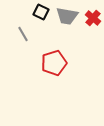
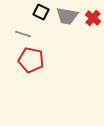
gray line: rotated 42 degrees counterclockwise
red pentagon: moved 23 px left, 3 px up; rotated 30 degrees clockwise
